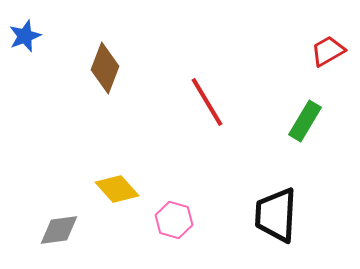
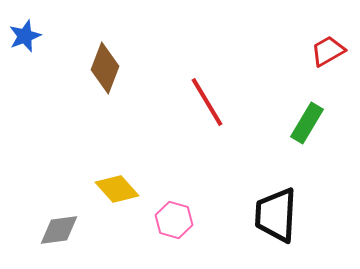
green rectangle: moved 2 px right, 2 px down
